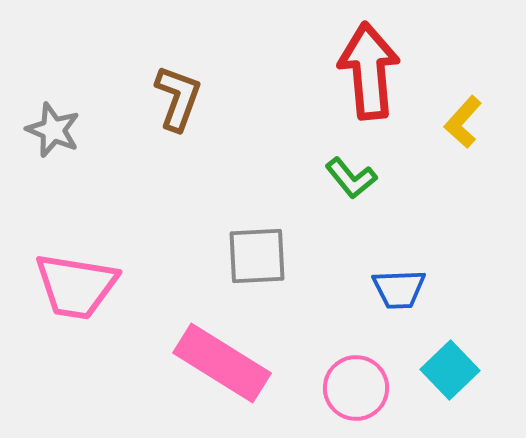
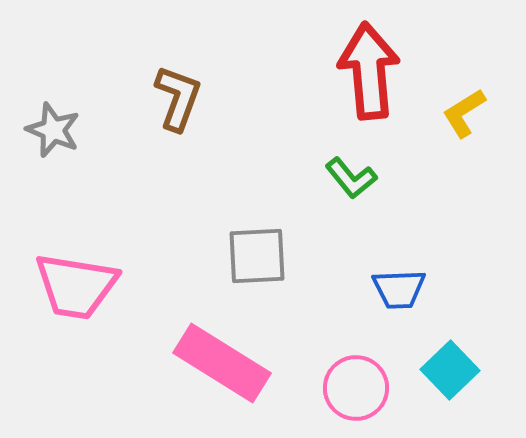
yellow L-shape: moved 1 px right, 9 px up; rotated 16 degrees clockwise
